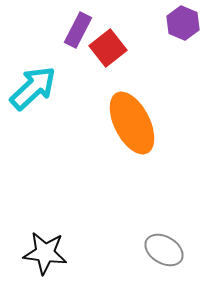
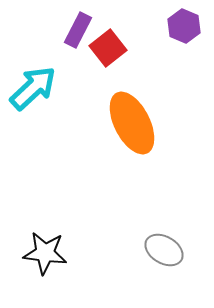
purple hexagon: moved 1 px right, 3 px down
